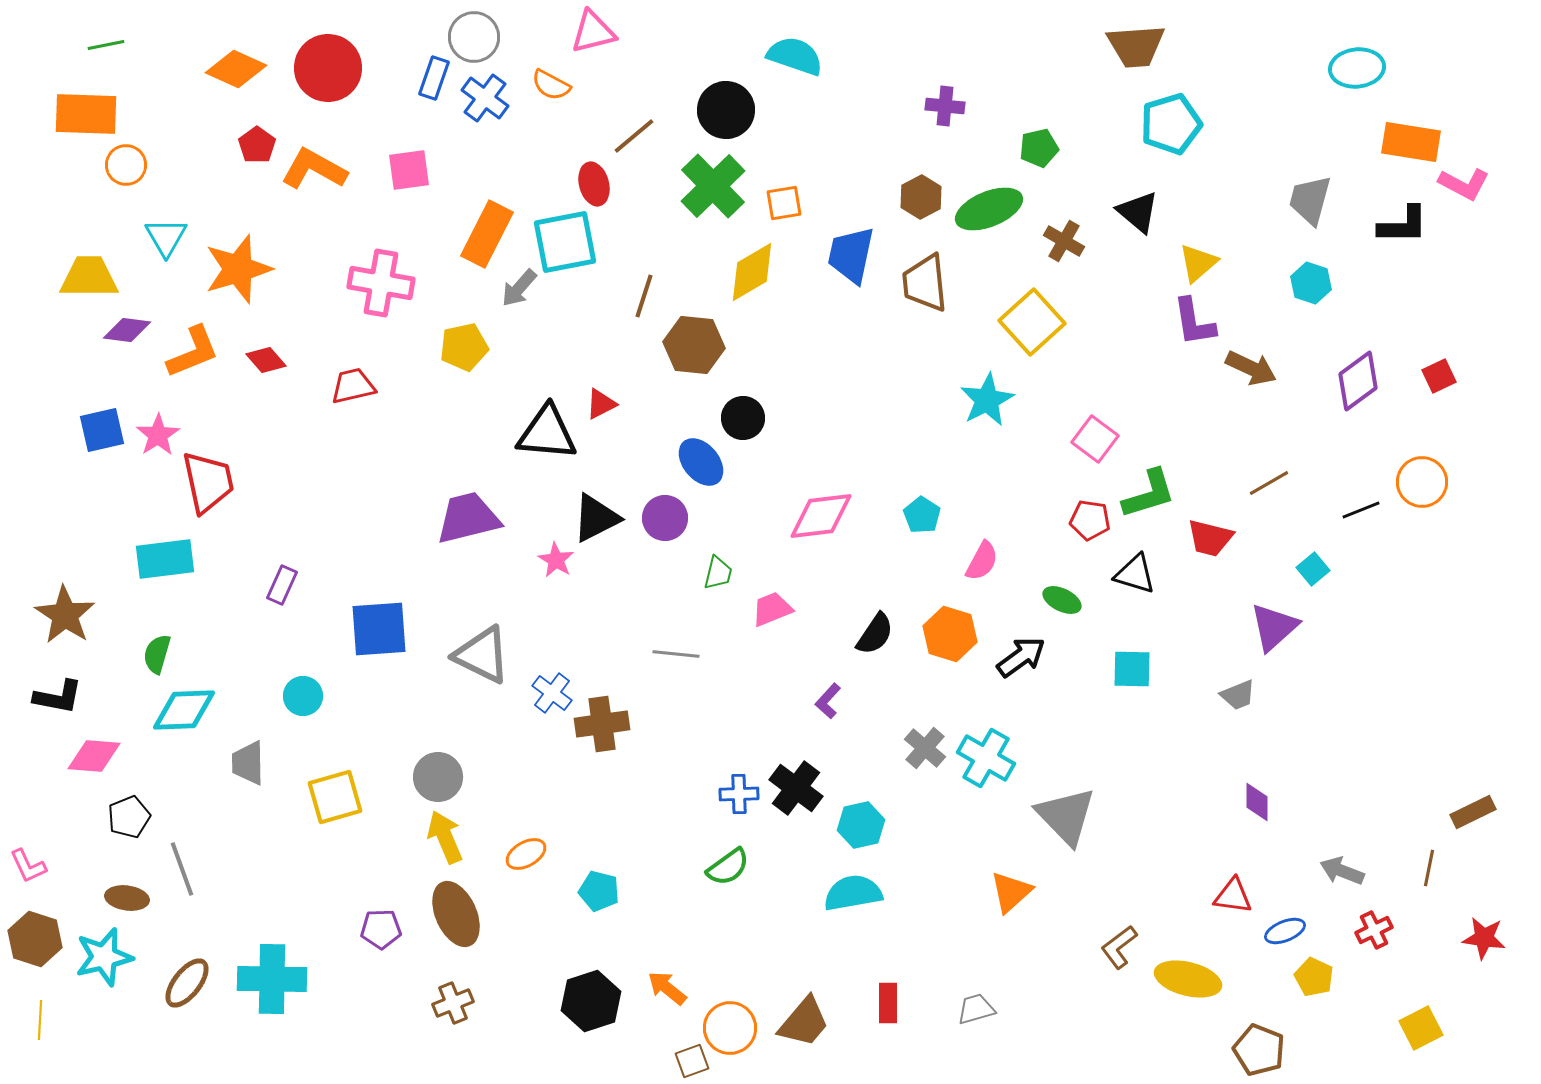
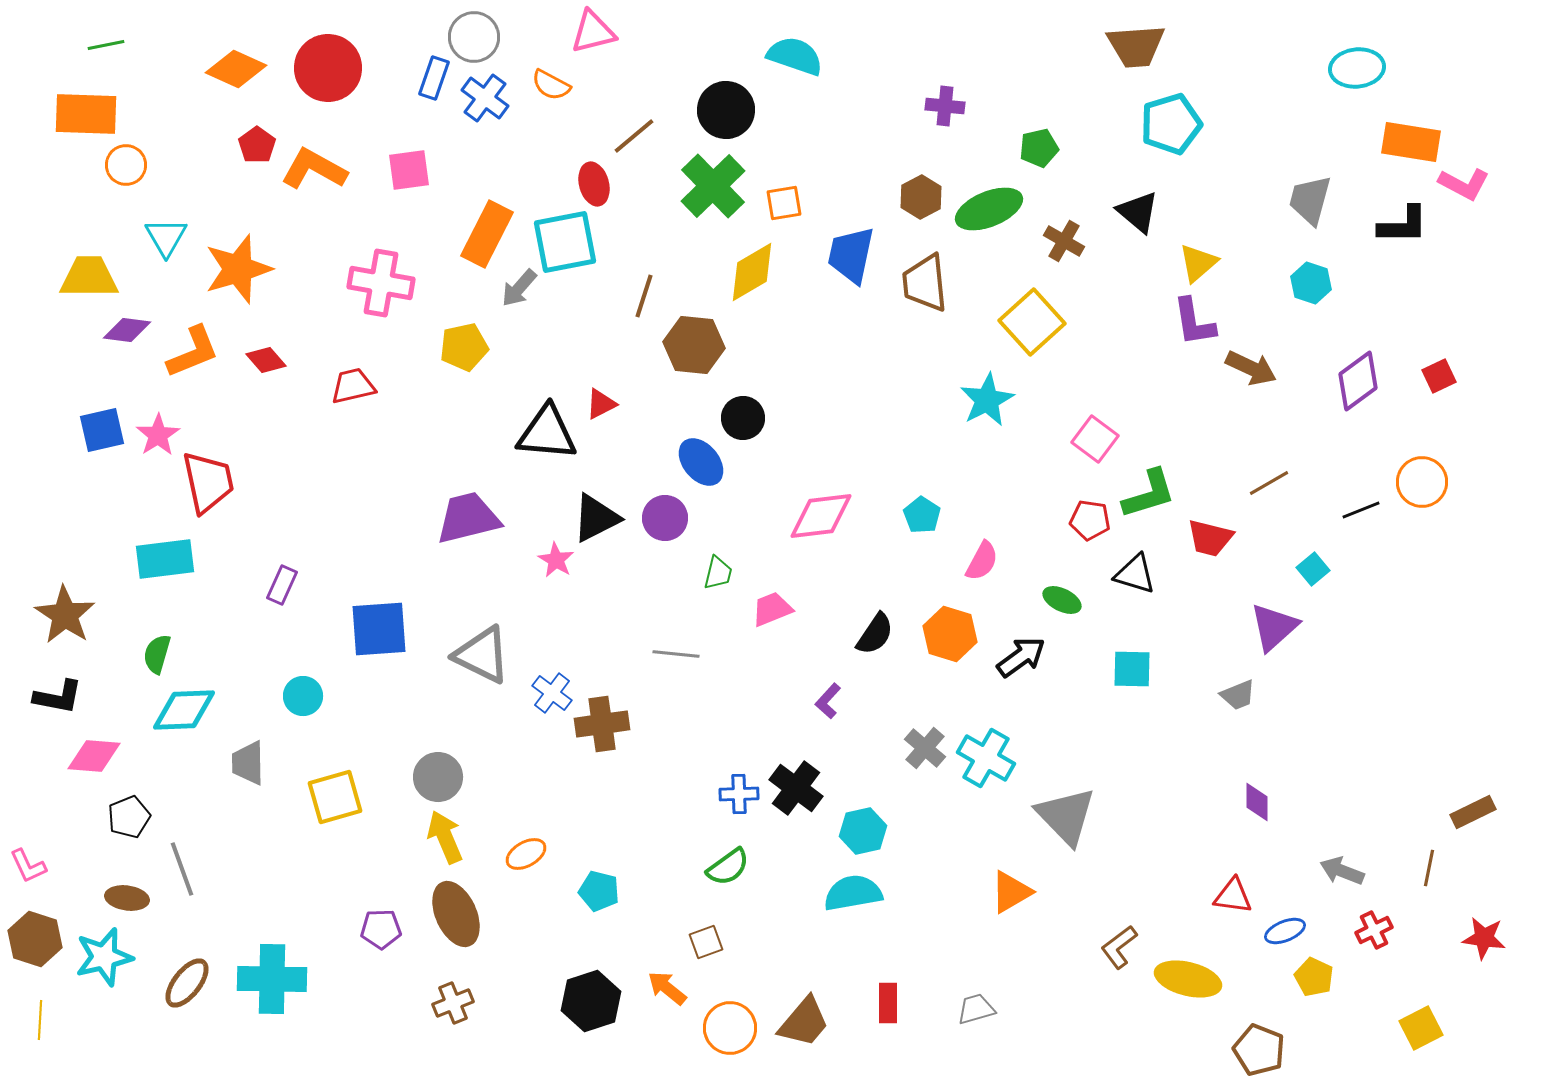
cyan hexagon at (861, 825): moved 2 px right, 6 px down
orange triangle at (1011, 892): rotated 12 degrees clockwise
brown square at (692, 1061): moved 14 px right, 119 px up
